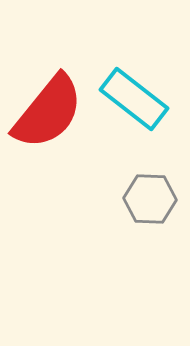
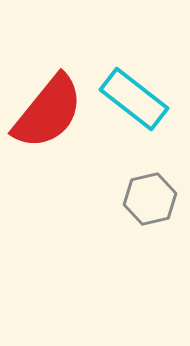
gray hexagon: rotated 15 degrees counterclockwise
